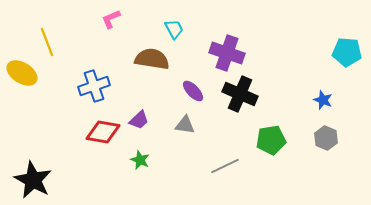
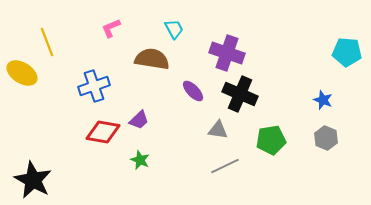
pink L-shape: moved 9 px down
gray triangle: moved 33 px right, 5 px down
